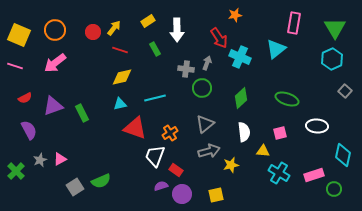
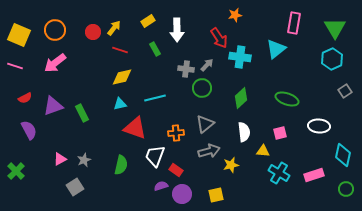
cyan cross at (240, 57): rotated 15 degrees counterclockwise
gray arrow at (207, 63): moved 2 px down; rotated 24 degrees clockwise
gray square at (345, 91): rotated 16 degrees clockwise
white ellipse at (317, 126): moved 2 px right
orange cross at (170, 133): moved 6 px right; rotated 28 degrees clockwise
gray star at (40, 160): moved 44 px right
green semicircle at (101, 181): moved 20 px right, 16 px up; rotated 54 degrees counterclockwise
green circle at (334, 189): moved 12 px right
